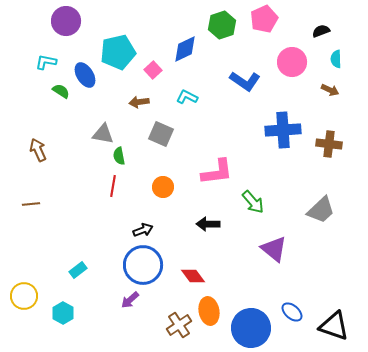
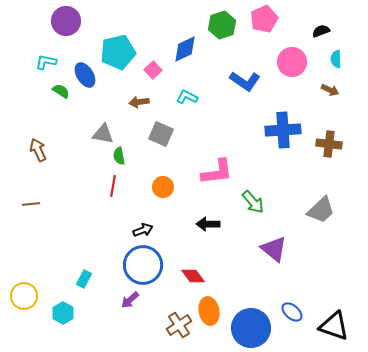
cyan rectangle at (78, 270): moved 6 px right, 9 px down; rotated 24 degrees counterclockwise
